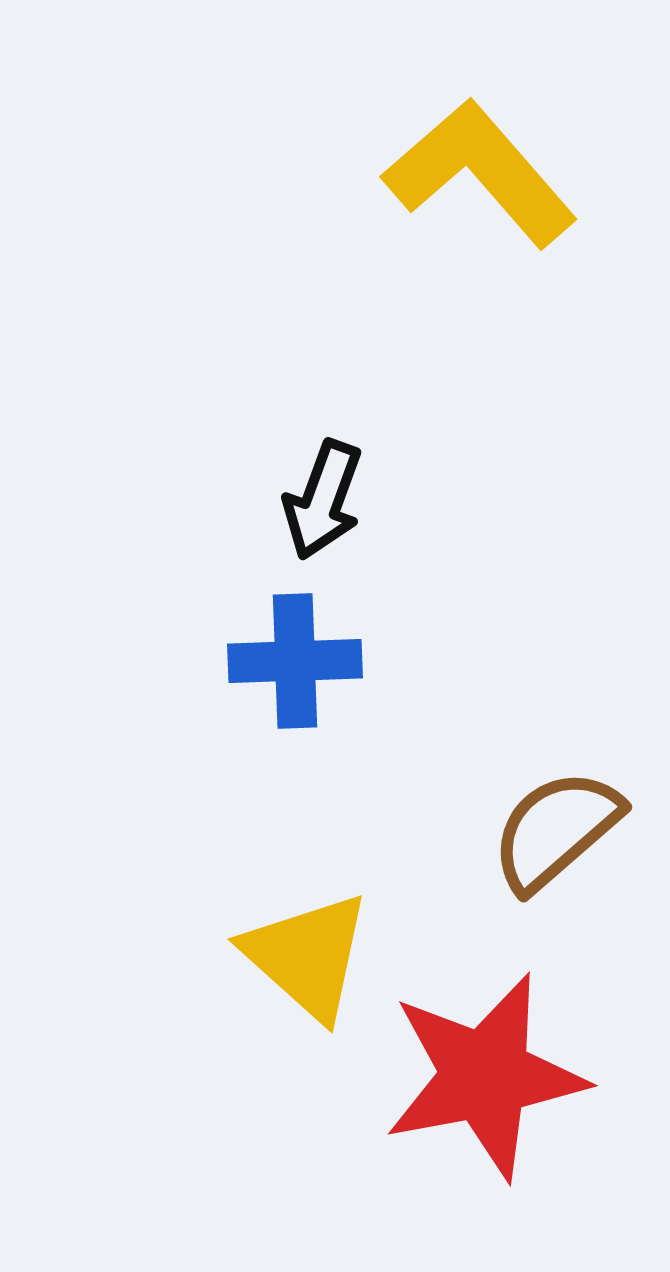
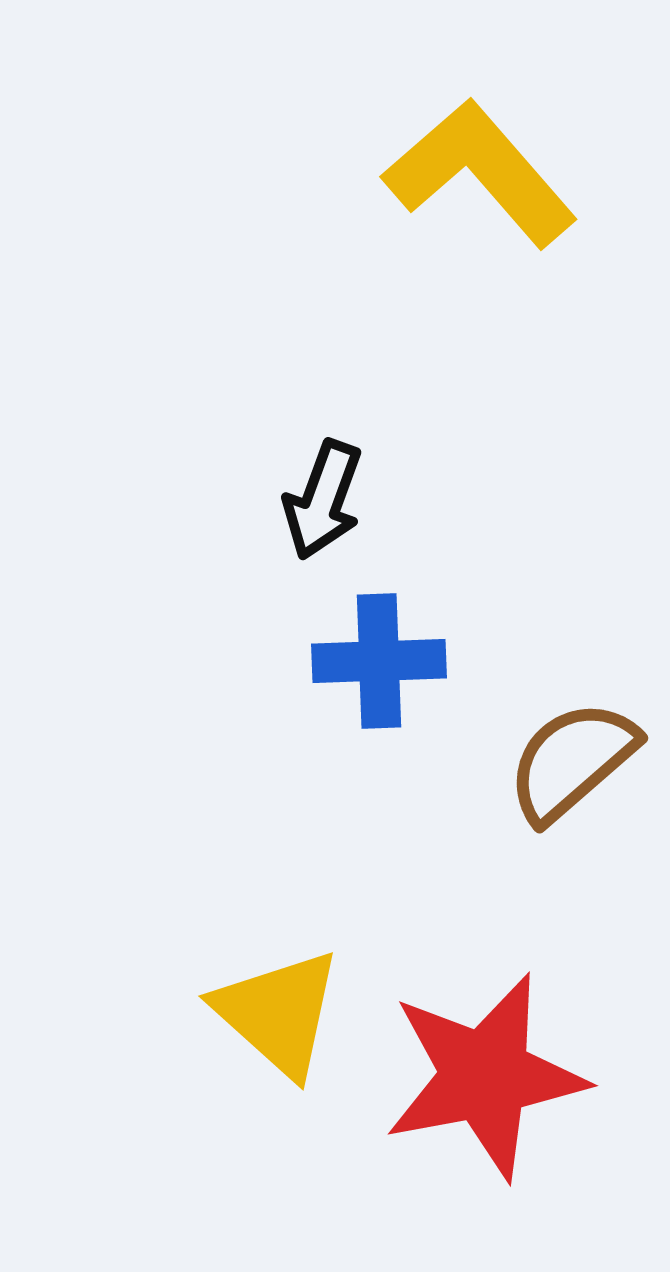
blue cross: moved 84 px right
brown semicircle: moved 16 px right, 69 px up
yellow triangle: moved 29 px left, 57 px down
